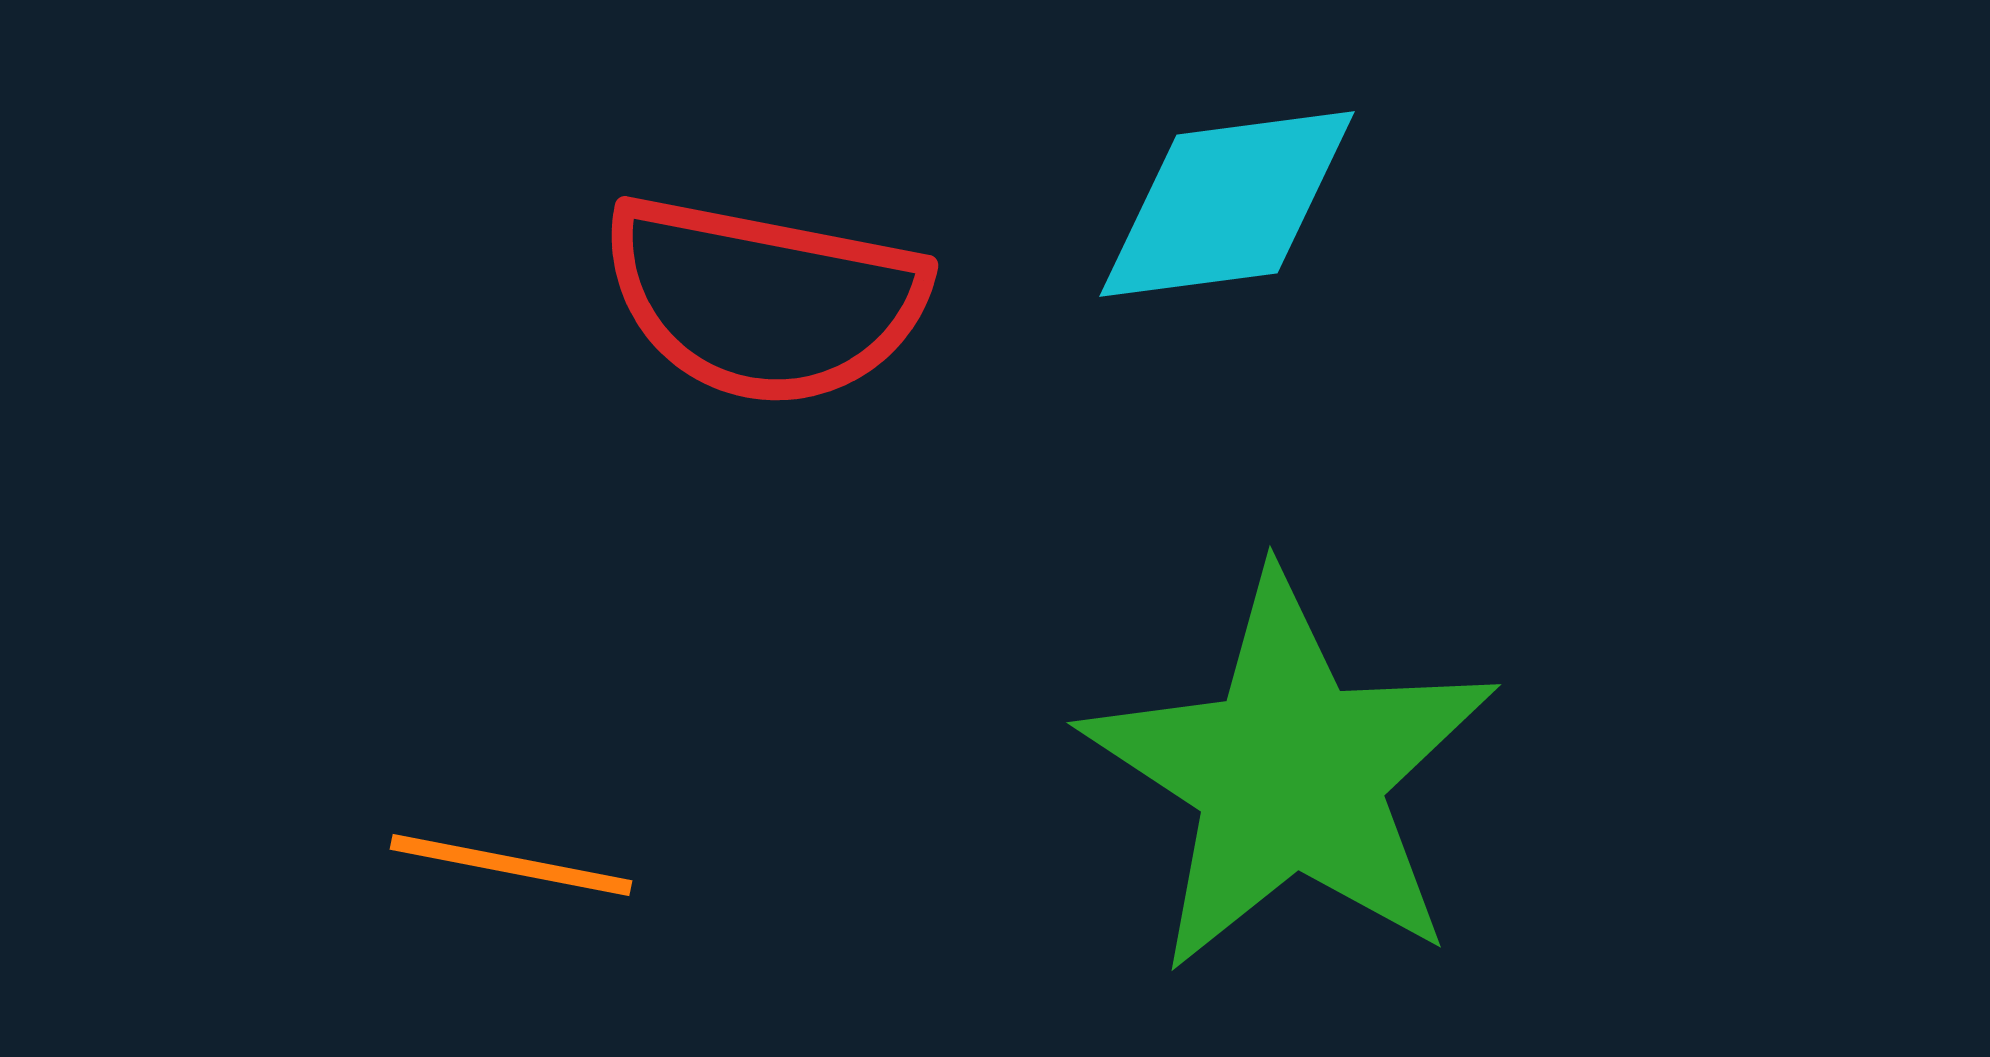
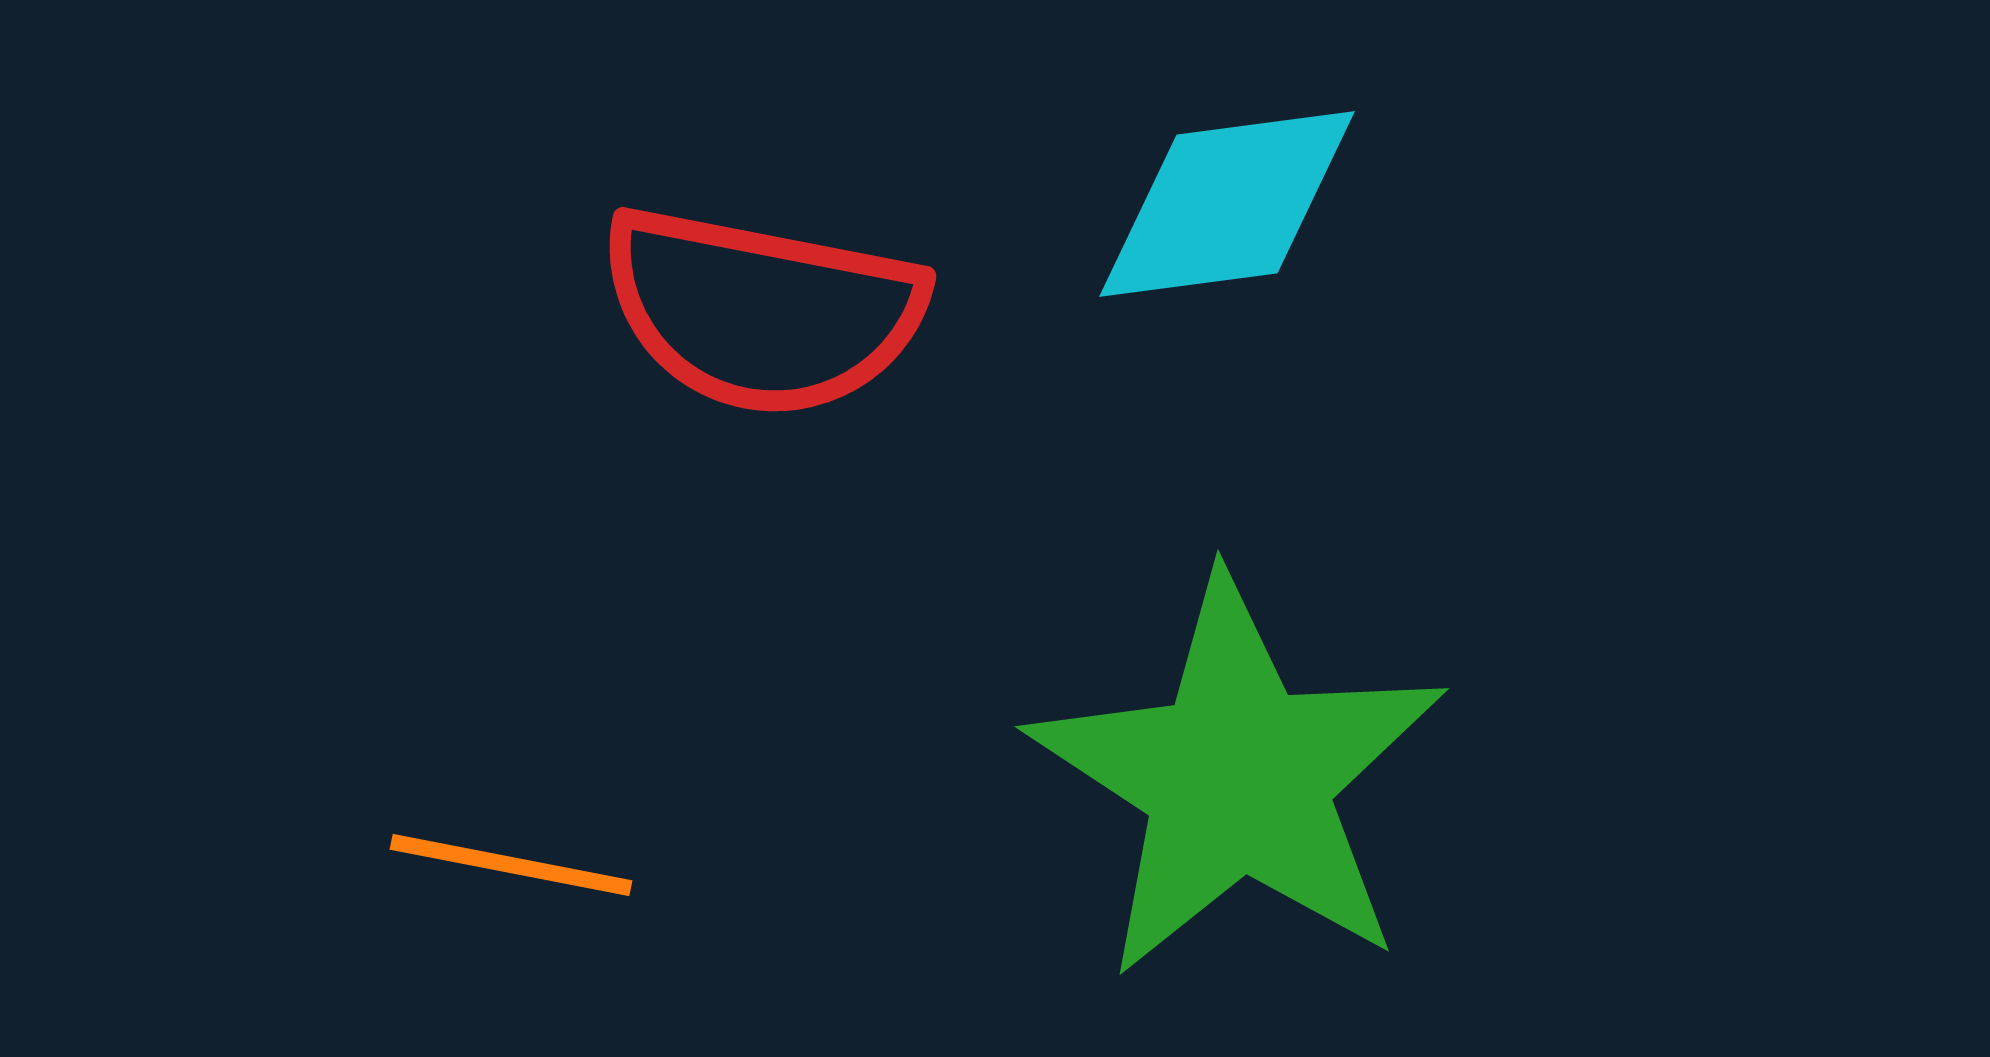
red semicircle: moved 2 px left, 11 px down
green star: moved 52 px left, 4 px down
